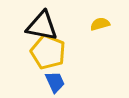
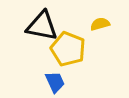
yellow pentagon: moved 20 px right, 3 px up
